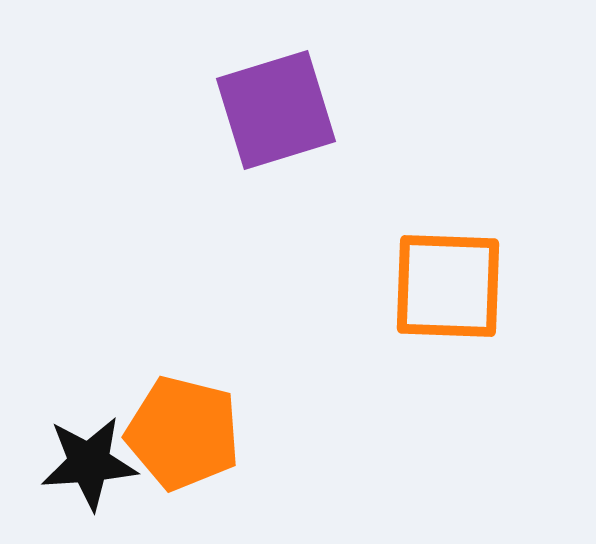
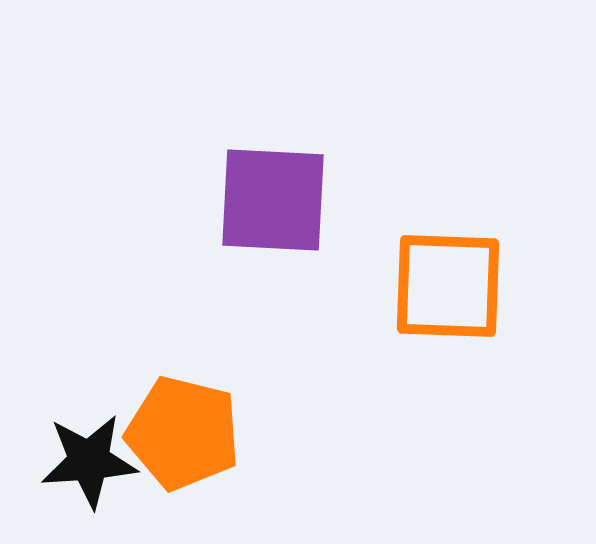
purple square: moved 3 px left, 90 px down; rotated 20 degrees clockwise
black star: moved 2 px up
